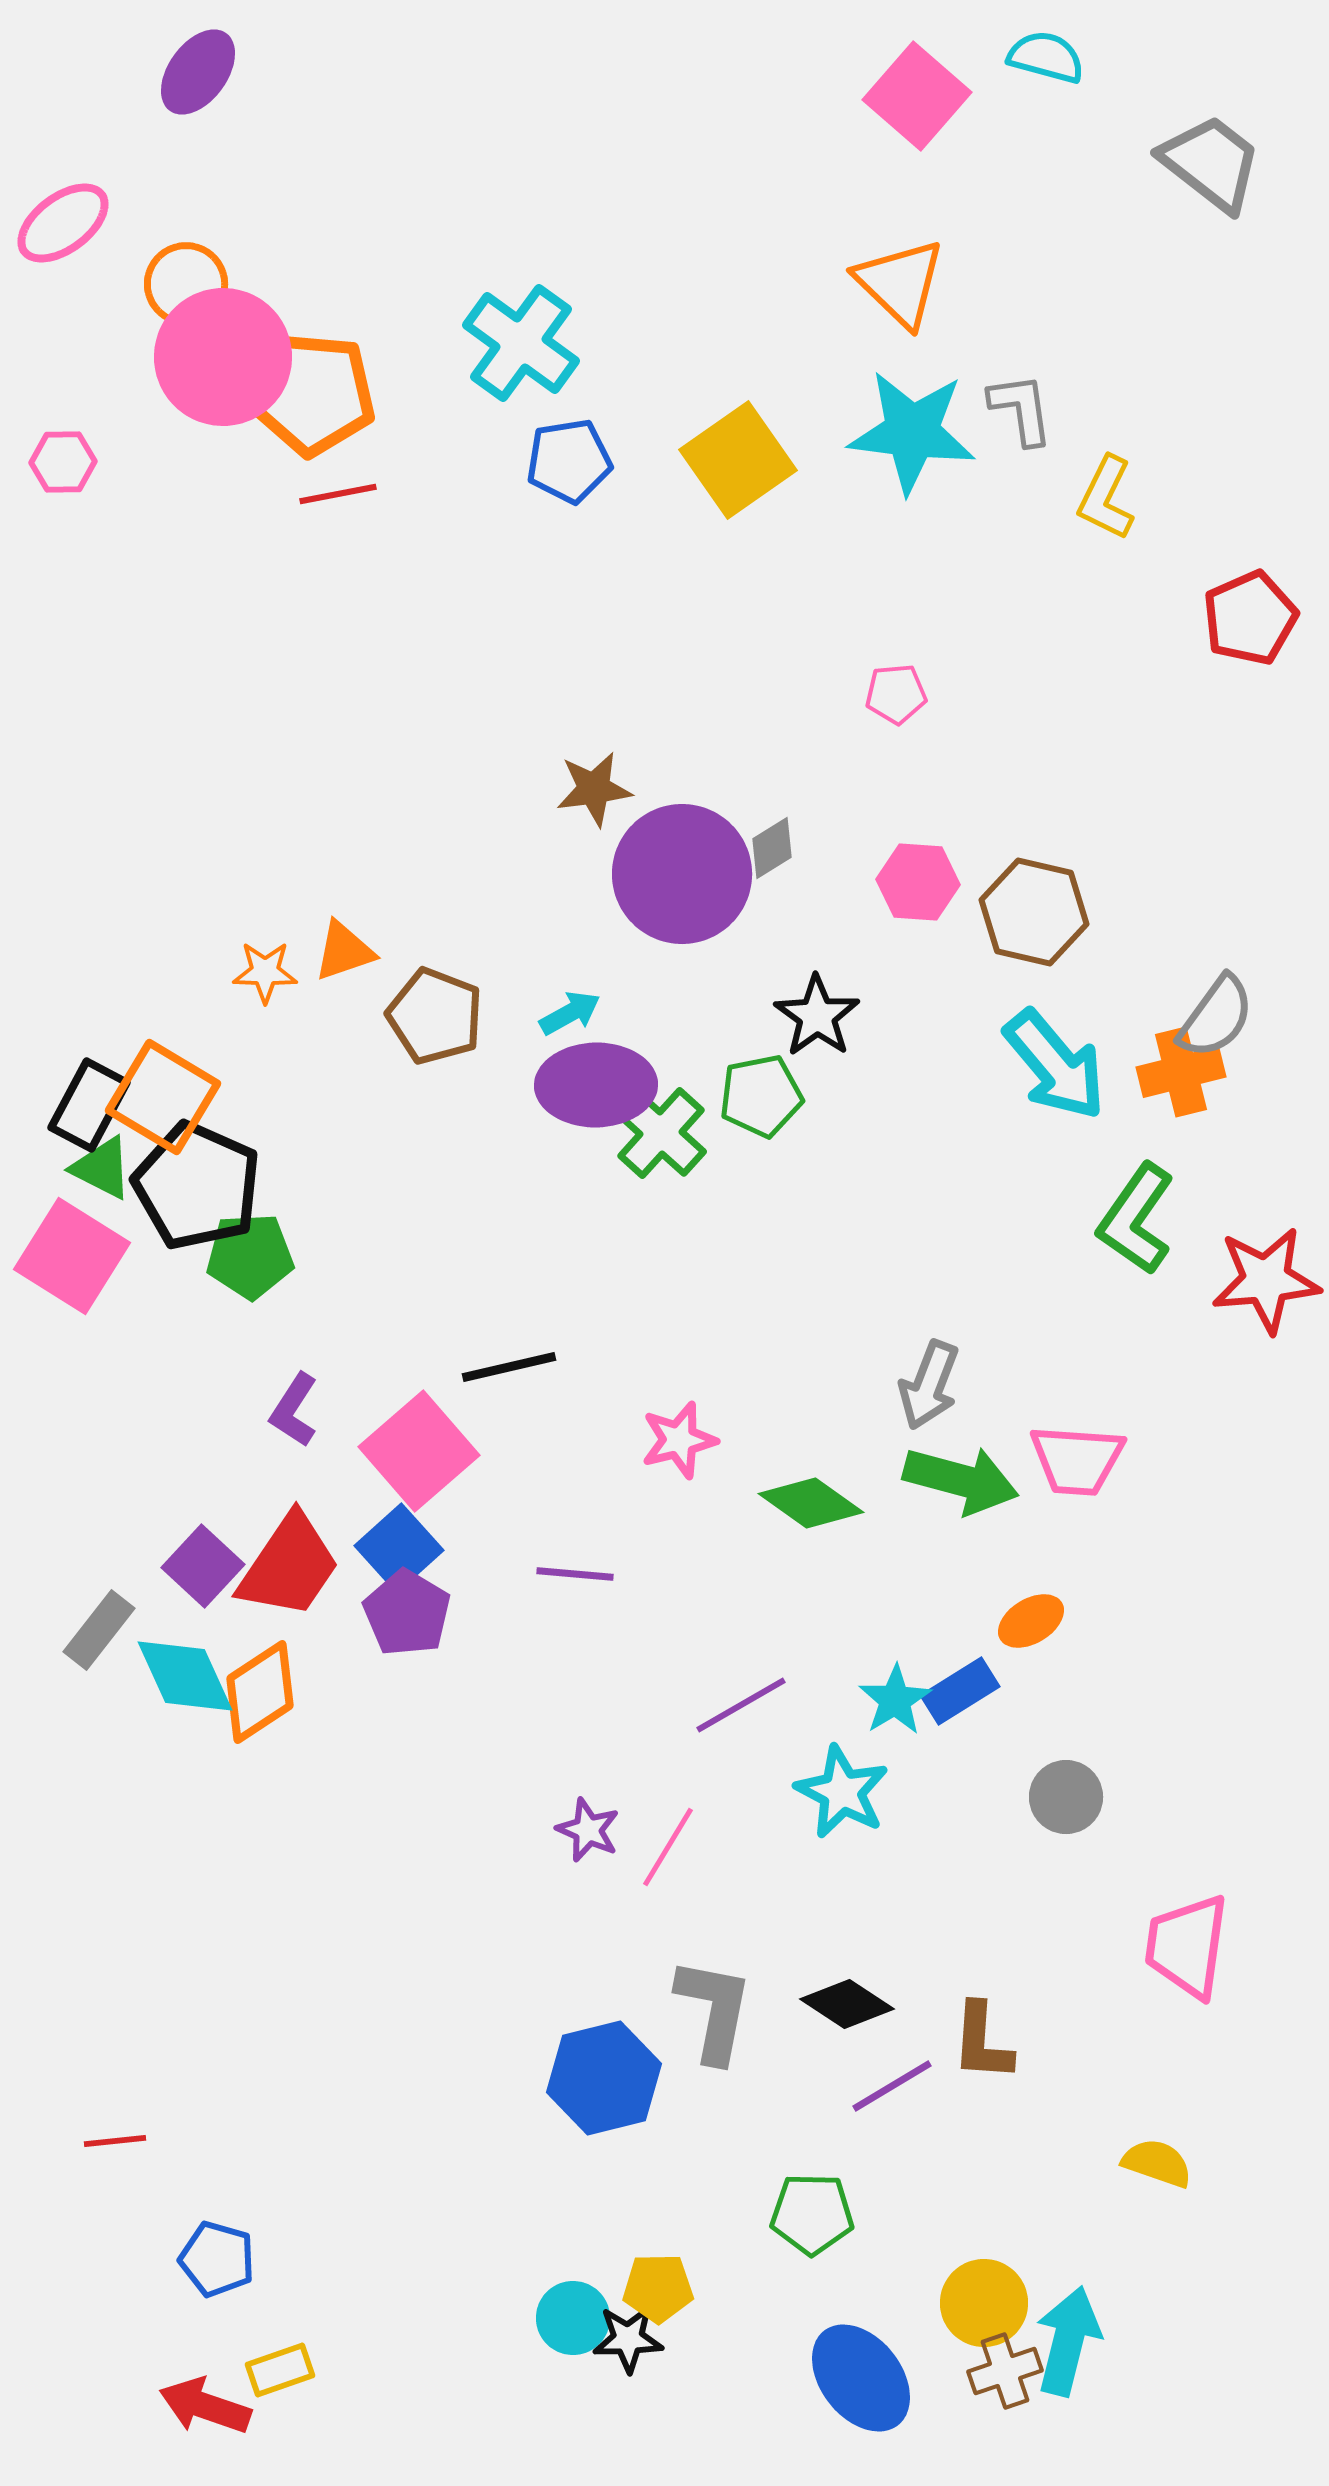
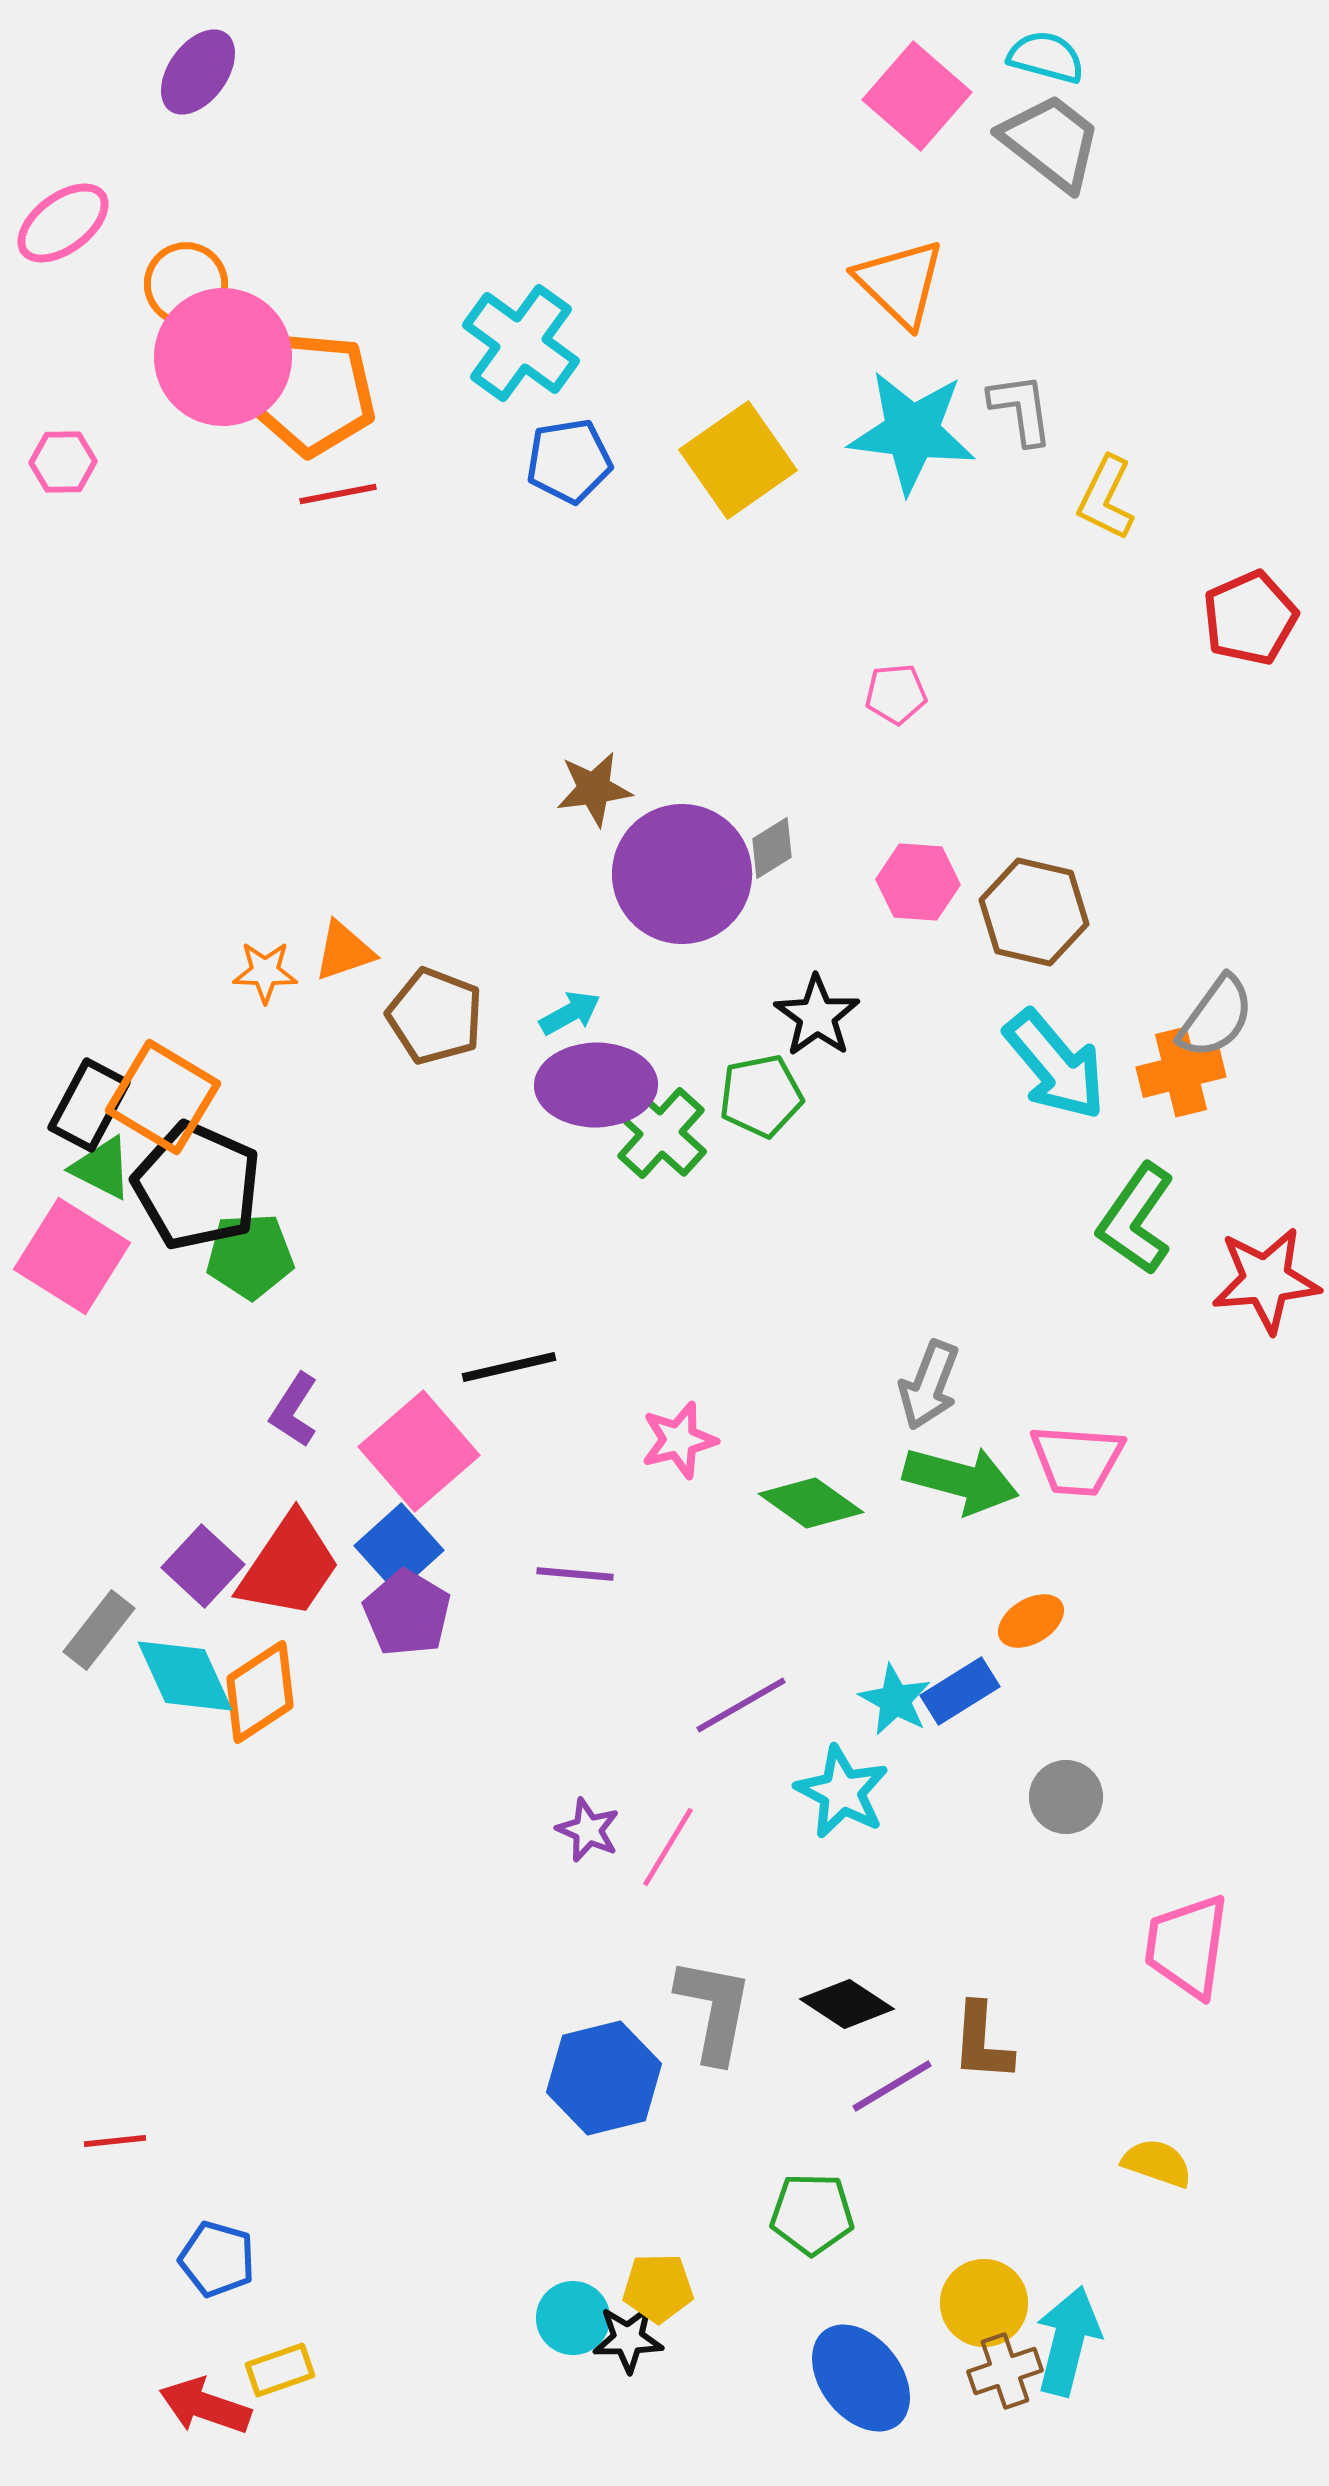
gray trapezoid at (1211, 163): moved 160 px left, 21 px up
cyan star at (895, 1700): rotated 12 degrees counterclockwise
